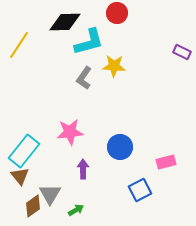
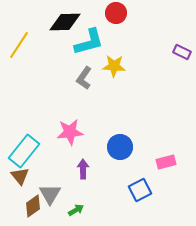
red circle: moved 1 px left
